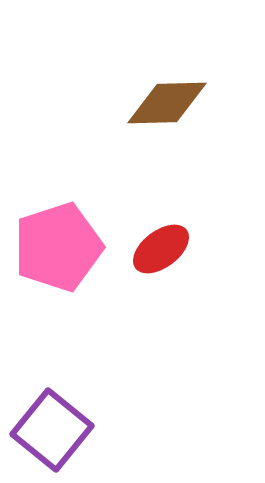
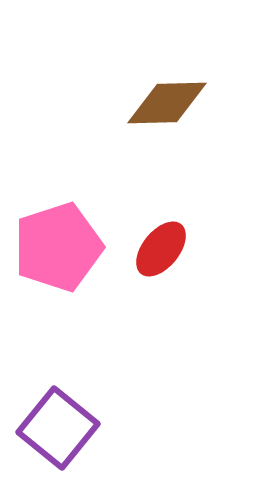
red ellipse: rotated 14 degrees counterclockwise
purple square: moved 6 px right, 2 px up
